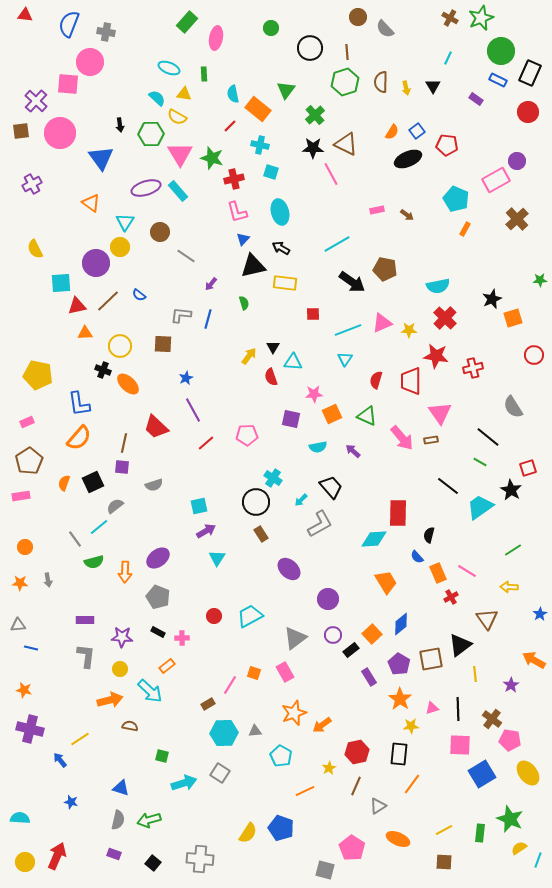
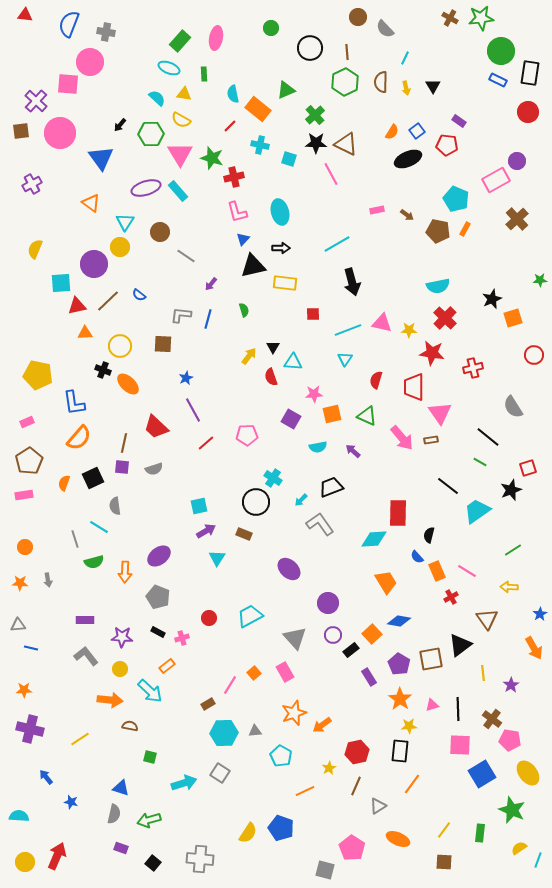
green star at (481, 18): rotated 15 degrees clockwise
green rectangle at (187, 22): moved 7 px left, 19 px down
cyan line at (448, 58): moved 43 px left
black rectangle at (530, 73): rotated 15 degrees counterclockwise
green hexagon at (345, 82): rotated 8 degrees counterclockwise
green triangle at (286, 90): rotated 30 degrees clockwise
purple rectangle at (476, 99): moved 17 px left, 22 px down
yellow semicircle at (177, 117): moved 4 px right, 3 px down
black arrow at (120, 125): rotated 48 degrees clockwise
black star at (313, 148): moved 3 px right, 5 px up
cyan square at (271, 172): moved 18 px right, 13 px up
red cross at (234, 179): moved 2 px up
black arrow at (281, 248): rotated 150 degrees clockwise
yellow semicircle at (35, 249): rotated 48 degrees clockwise
purple circle at (96, 263): moved 2 px left, 1 px down
brown pentagon at (385, 269): moved 53 px right, 38 px up
black arrow at (352, 282): rotated 40 degrees clockwise
green semicircle at (244, 303): moved 7 px down
pink triangle at (382, 323): rotated 35 degrees clockwise
red star at (436, 356): moved 4 px left, 3 px up
red trapezoid at (411, 381): moved 3 px right, 6 px down
blue L-shape at (79, 404): moved 5 px left, 1 px up
orange square at (332, 414): rotated 12 degrees clockwise
purple square at (291, 419): rotated 18 degrees clockwise
black square at (93, 482): moved 4 px up
gray semicircle at (154, 485): moved 16 px up
black trapezoid at (331, 487): rotated 70 degrees counterclockwise
black star at (511, 490): rotated 20 degrees clockwise
pink rectangle at (21, 496): moved 3 px right, 1 px up
gray semicircle at (115, 506): rotated 60 degrees counterclockwise
cyan trapezoid at (480, 507): moved 3 px left, 4 px down
gray L-shape at (320, 524): rotated 96 degrees counterclockwise
cyan line at (99, 527): rotated 72 degrees clockwise
brown rectangle at (261, 534): moved 17 px left; rotated 35 degrees counterclockwise
gray line at (75, 539): rotated 18 degrees clockwise
purple ellipse at (158, 558): moved 1 px right, 2 px up
orange rectangle at (438, 573): moved 1 px left, 2 px up
purple circle at (328, 599): moved 4 px down
red circle at (214, 616): moved 5 px left, 2 px down
blue diamond at (401, 624): moved 2 px left, 3 px up; rotated 50 degrees clockwise
pink cross at (182, 638): rotated 16 degrees counterclockwise
gray triangle at (295, 638): rotated 35 degrees counterclockwise
gray L-shape at (86, 656): rotated 45 degrees counterclockwise
orange arrow at (534, 660): moved 12 px up; rotated 150 degrees counterclockwise
orange square at (254, 673): rotated 32 degrees clockwise
yellow line at (475, 674): moved 8 px right, 1 px up
orange star at (24, 690): rotated 14 degrees counterclockwise
orange arrow at (110, 700): rotated 20 degrees clockwise
pink triangle at (432, 708): moved 3 px up
yellow star at (411, 726): moved 2 px left
black rectangle at (399, 754): moved 1 px right, 3 px up
green square at (162, 756): moved 12 px left, 1 px down
blue arrow at (60, 760): moved 14 px left, 17 px down
cyan semicircle at (20, 818): moved 1 px left, 2 px up
green star at (510, 819): moved 2 px right, 9 px up
gray semicircle at (118, 820): moved 4 px left, 6 px up
yellow line at (444, 830): rotated 24 degrees counterclockwise
purple rectangle at (114, 854): moved 7 px right, 6 px up
